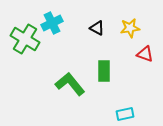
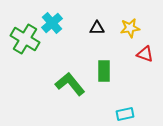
cyan cross: rotated 15 degrees counterclockwise
black triangle: rotated 28 degrees counterclockwise
